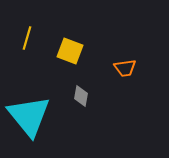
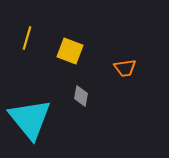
cyan triangle: moved 1 px right, 3 px down
